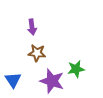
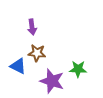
green star: moved 2 px right; rotated 12 degrees clockwise
blue triangle: moved 5 px right, 14 px up; rotated 30 degrees counterclockwise
